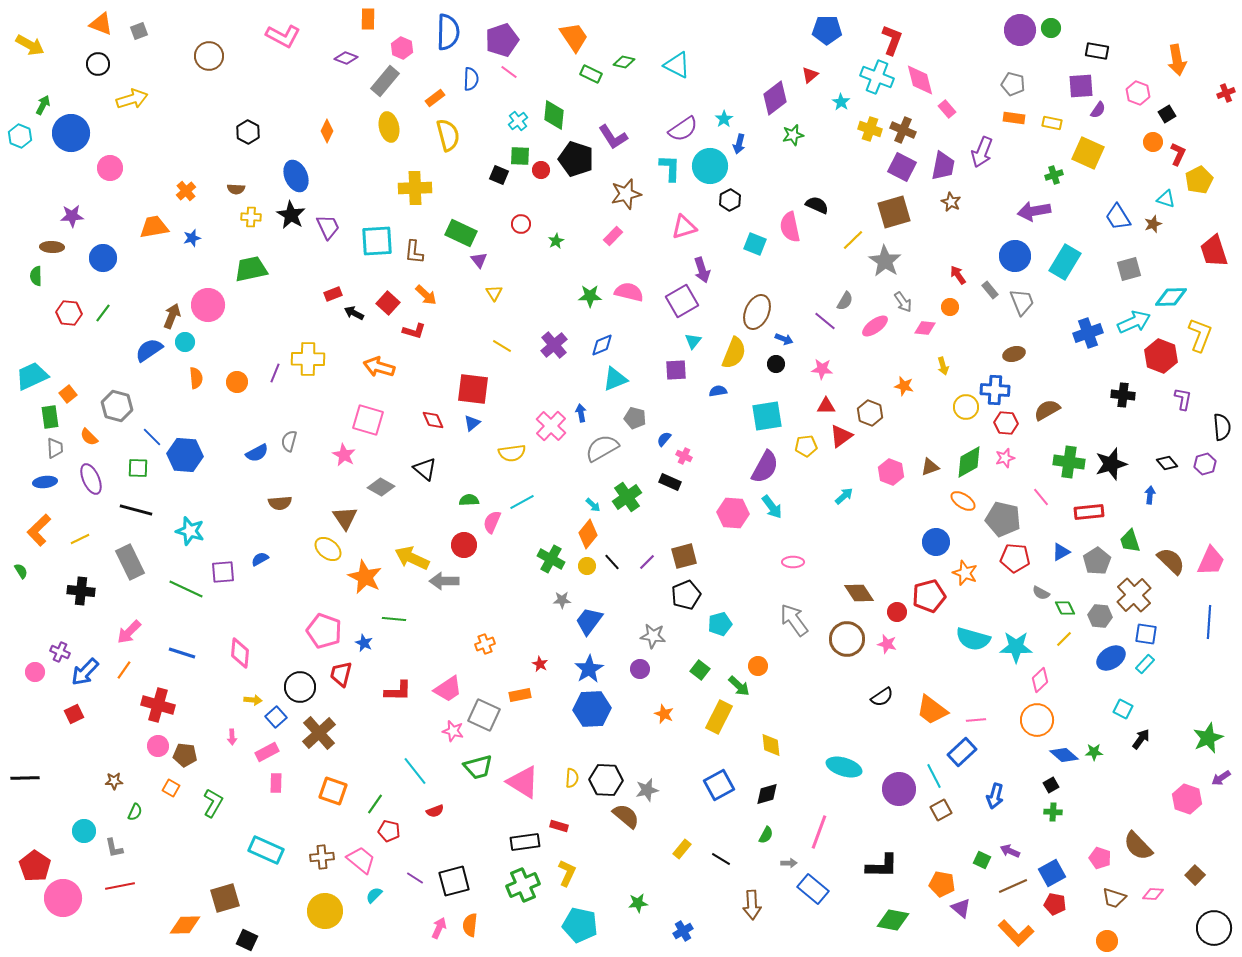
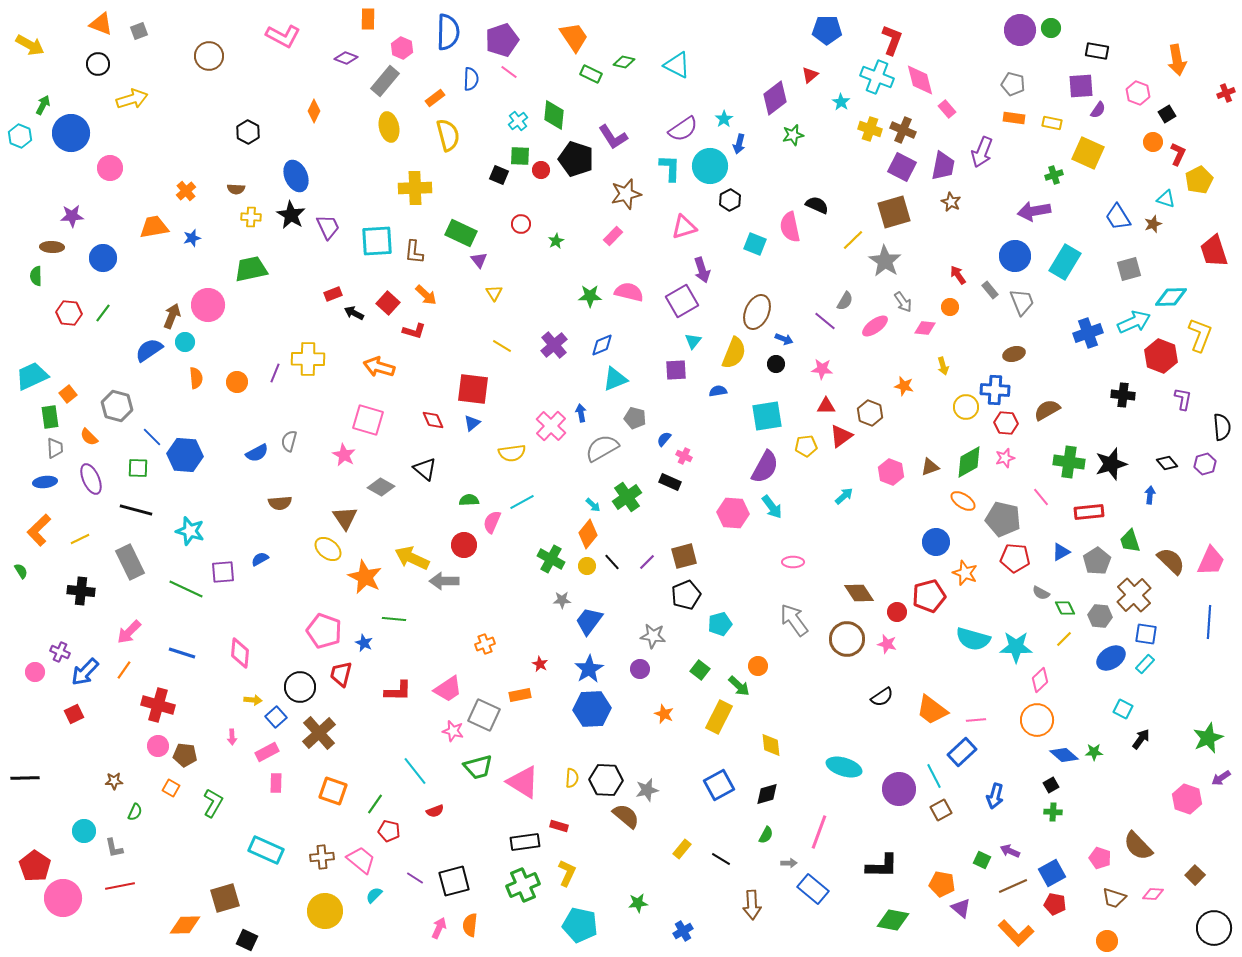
orange diamond at (327, 131): moved 13 px left, 20 px up
